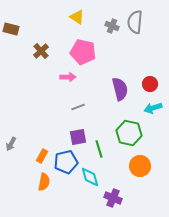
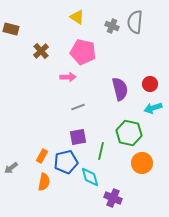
gray arrow: moved 24 px down; rotated 24 degrees clockwise
green line: moved 2 px right, 2 px down; rotated 30 degrees clockwise
orange circle: moved 2 px right, 3 px up
